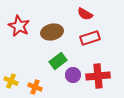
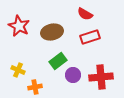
red rectangle: moved 1 px up
red cross: moved 3 px right, 1 px down
yellow cross: moved 7 px right, 11 px up
orange cross: rotated 32 degrees counterclockwise
